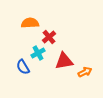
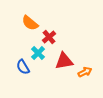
orange semicircle: rotated 138 degrees counterclockwise
cyan cross: rotated 16 degrees counterclockwise
